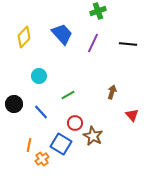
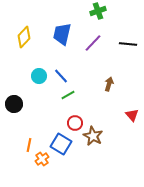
blue trapezoid: rotated 125 degrees counterclockwise
purple line: rotated 18 degrees clockwise
brown arrow: moved 3 px left, 8 px up
blue line: moved 20 px right, 36 px up
